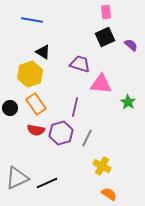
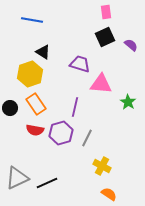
red semicircle: moved 1 px left
